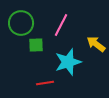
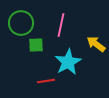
pink line: rotated 15 degrees counterclockwise
cyan star: rotated 12 degrees counterclockwise
red line: moved 1 px right, 2 px up
